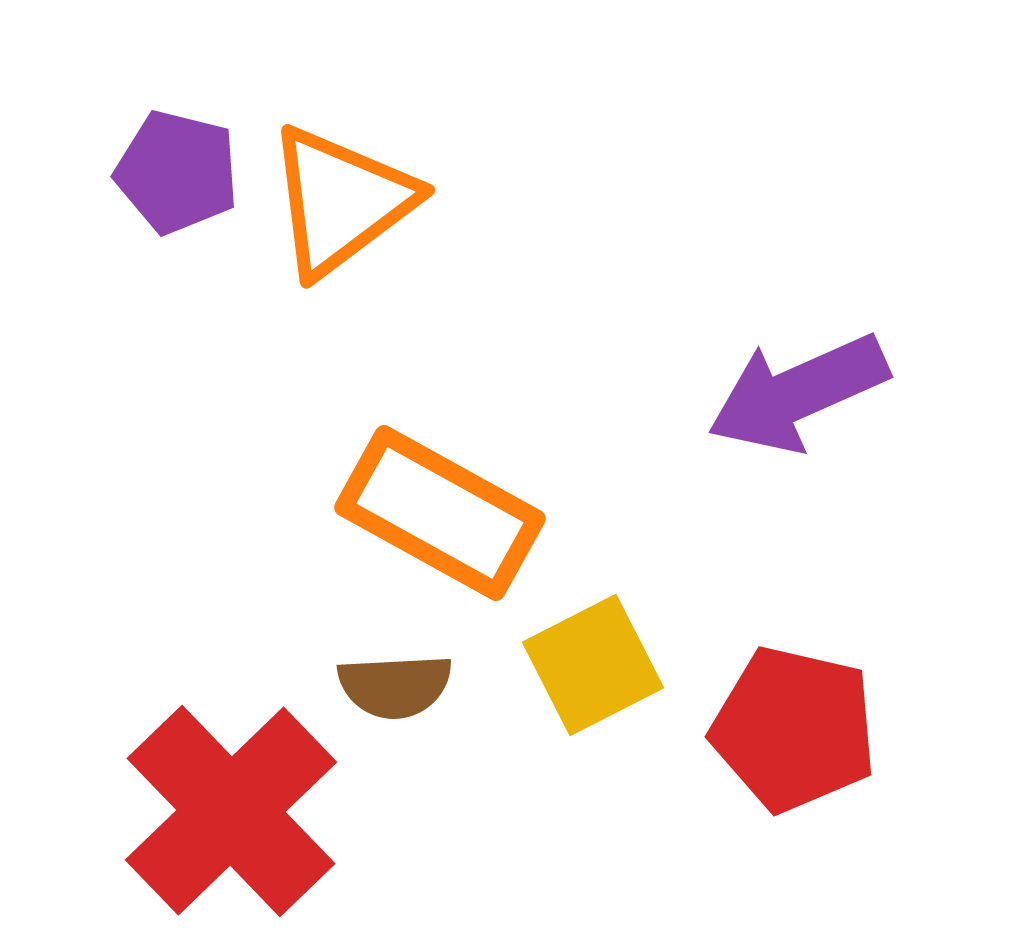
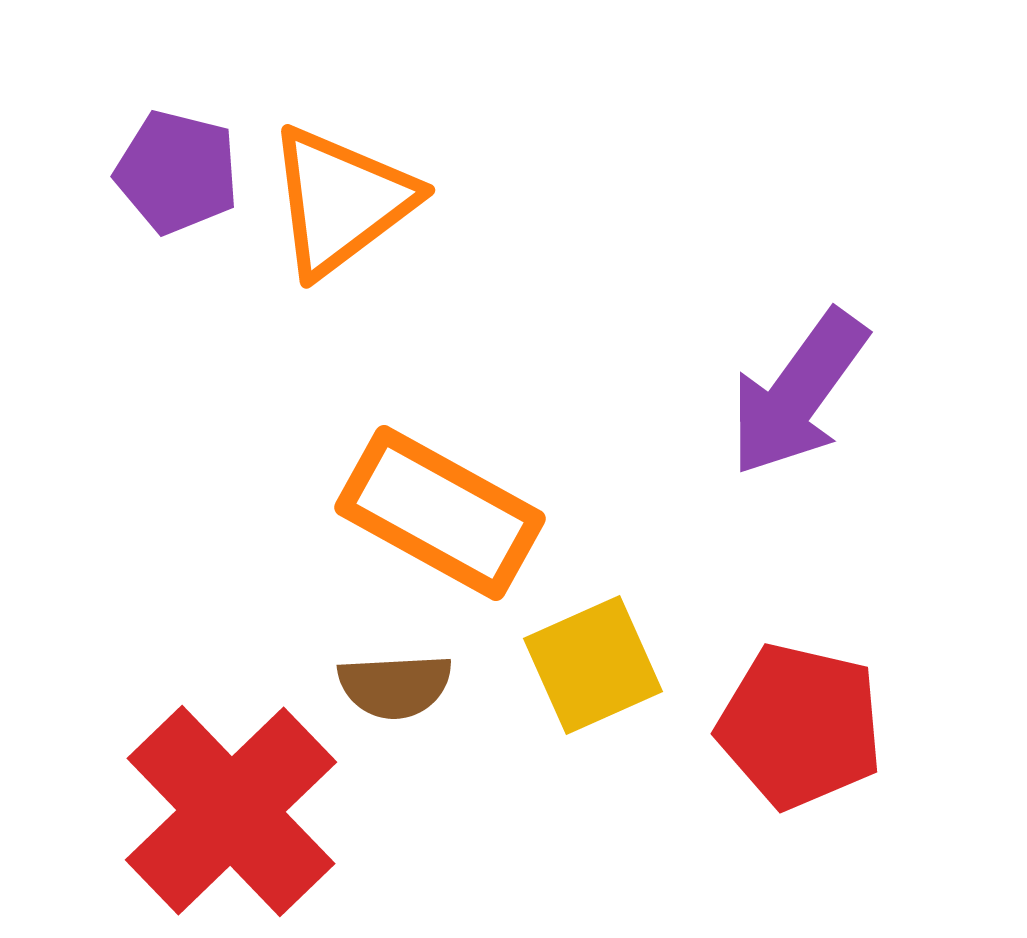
purple arrow: rotated 30 degrees counterclockwise
yellow square: rotated 3 degrees clockwise
red pentagon: moved 6 px right, 3 px up
